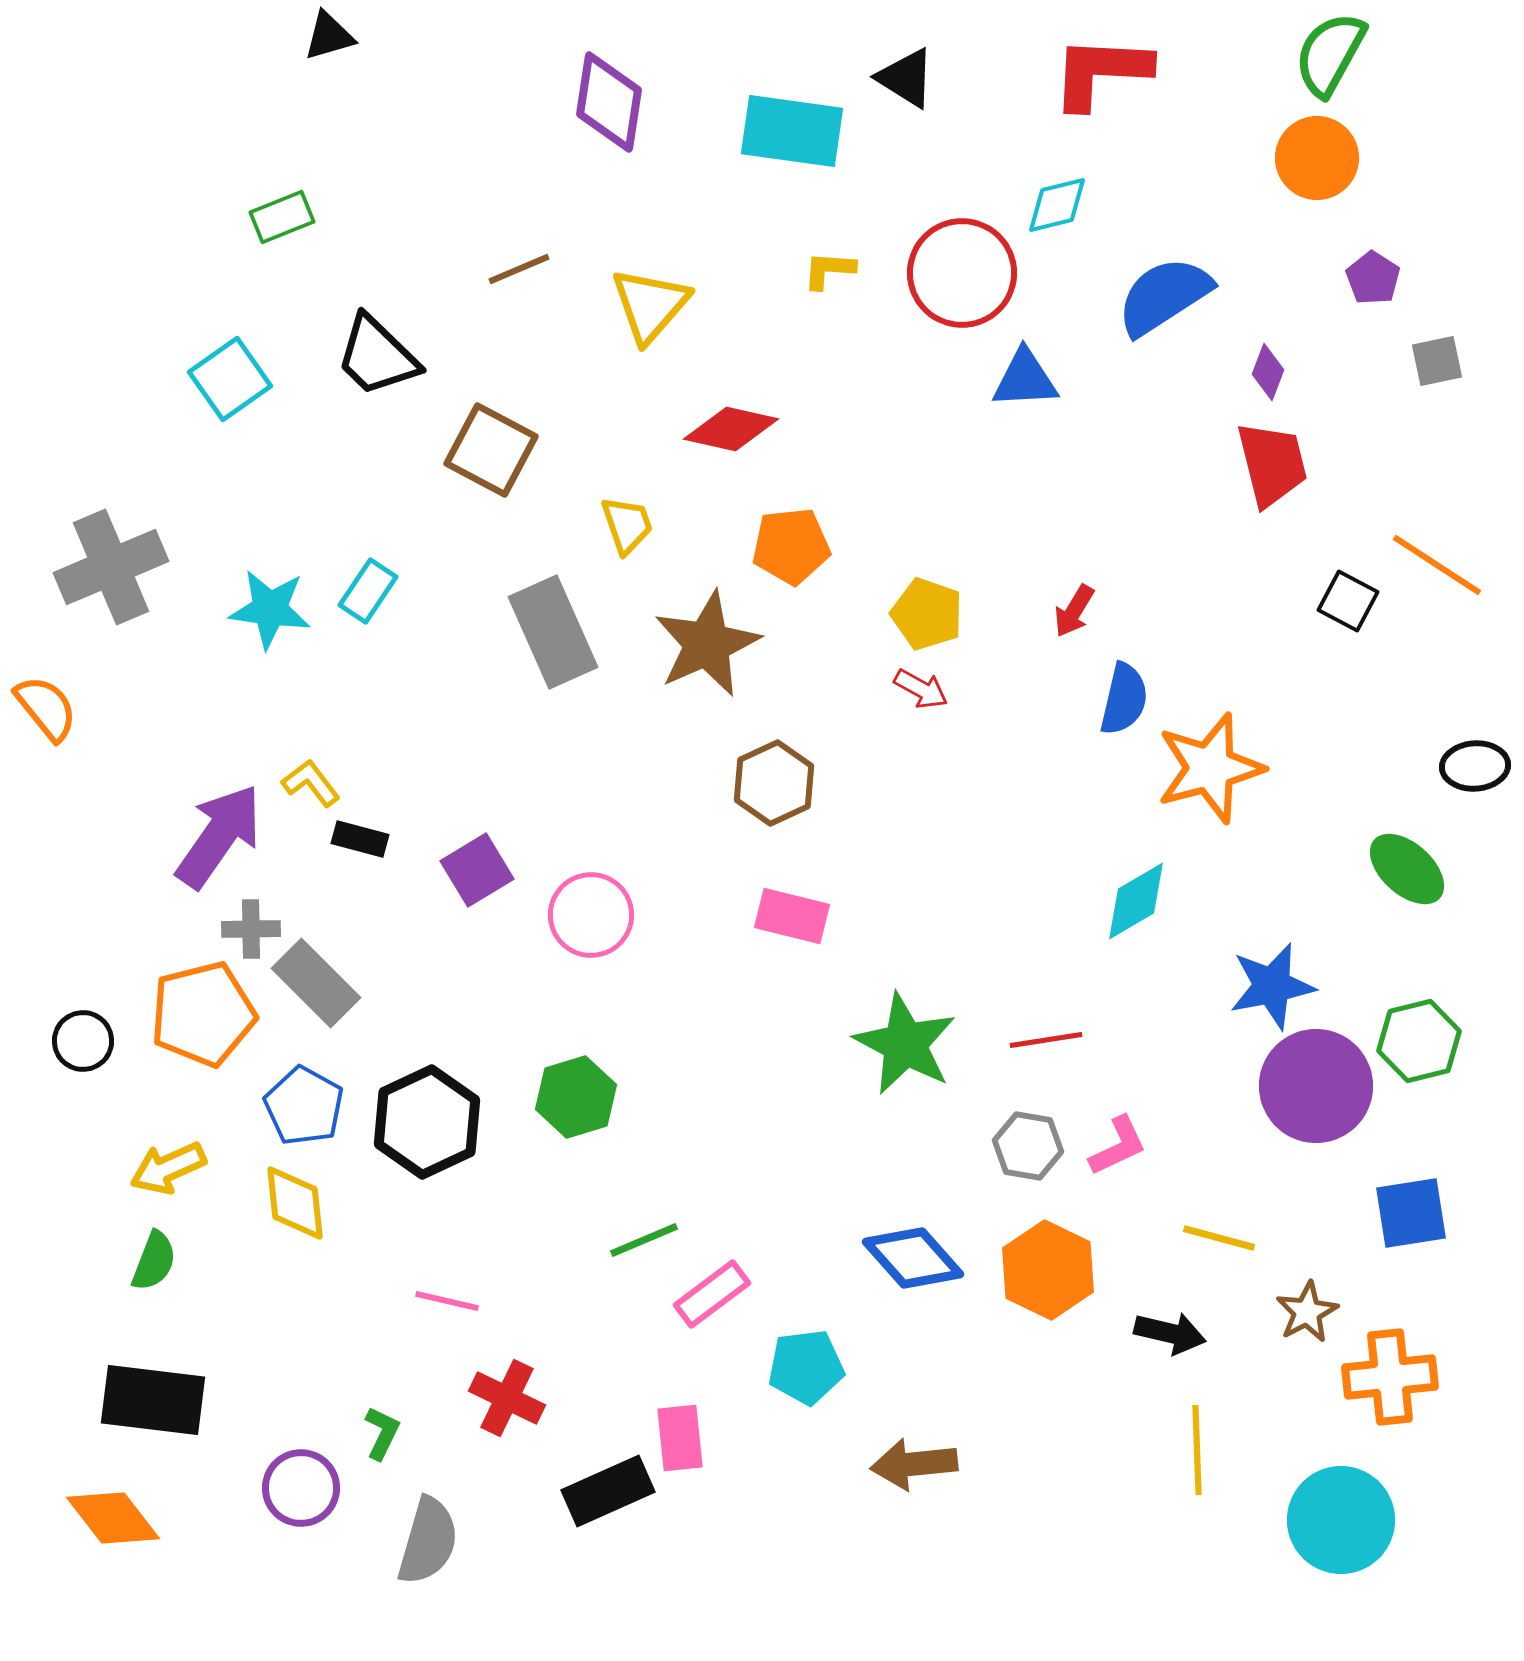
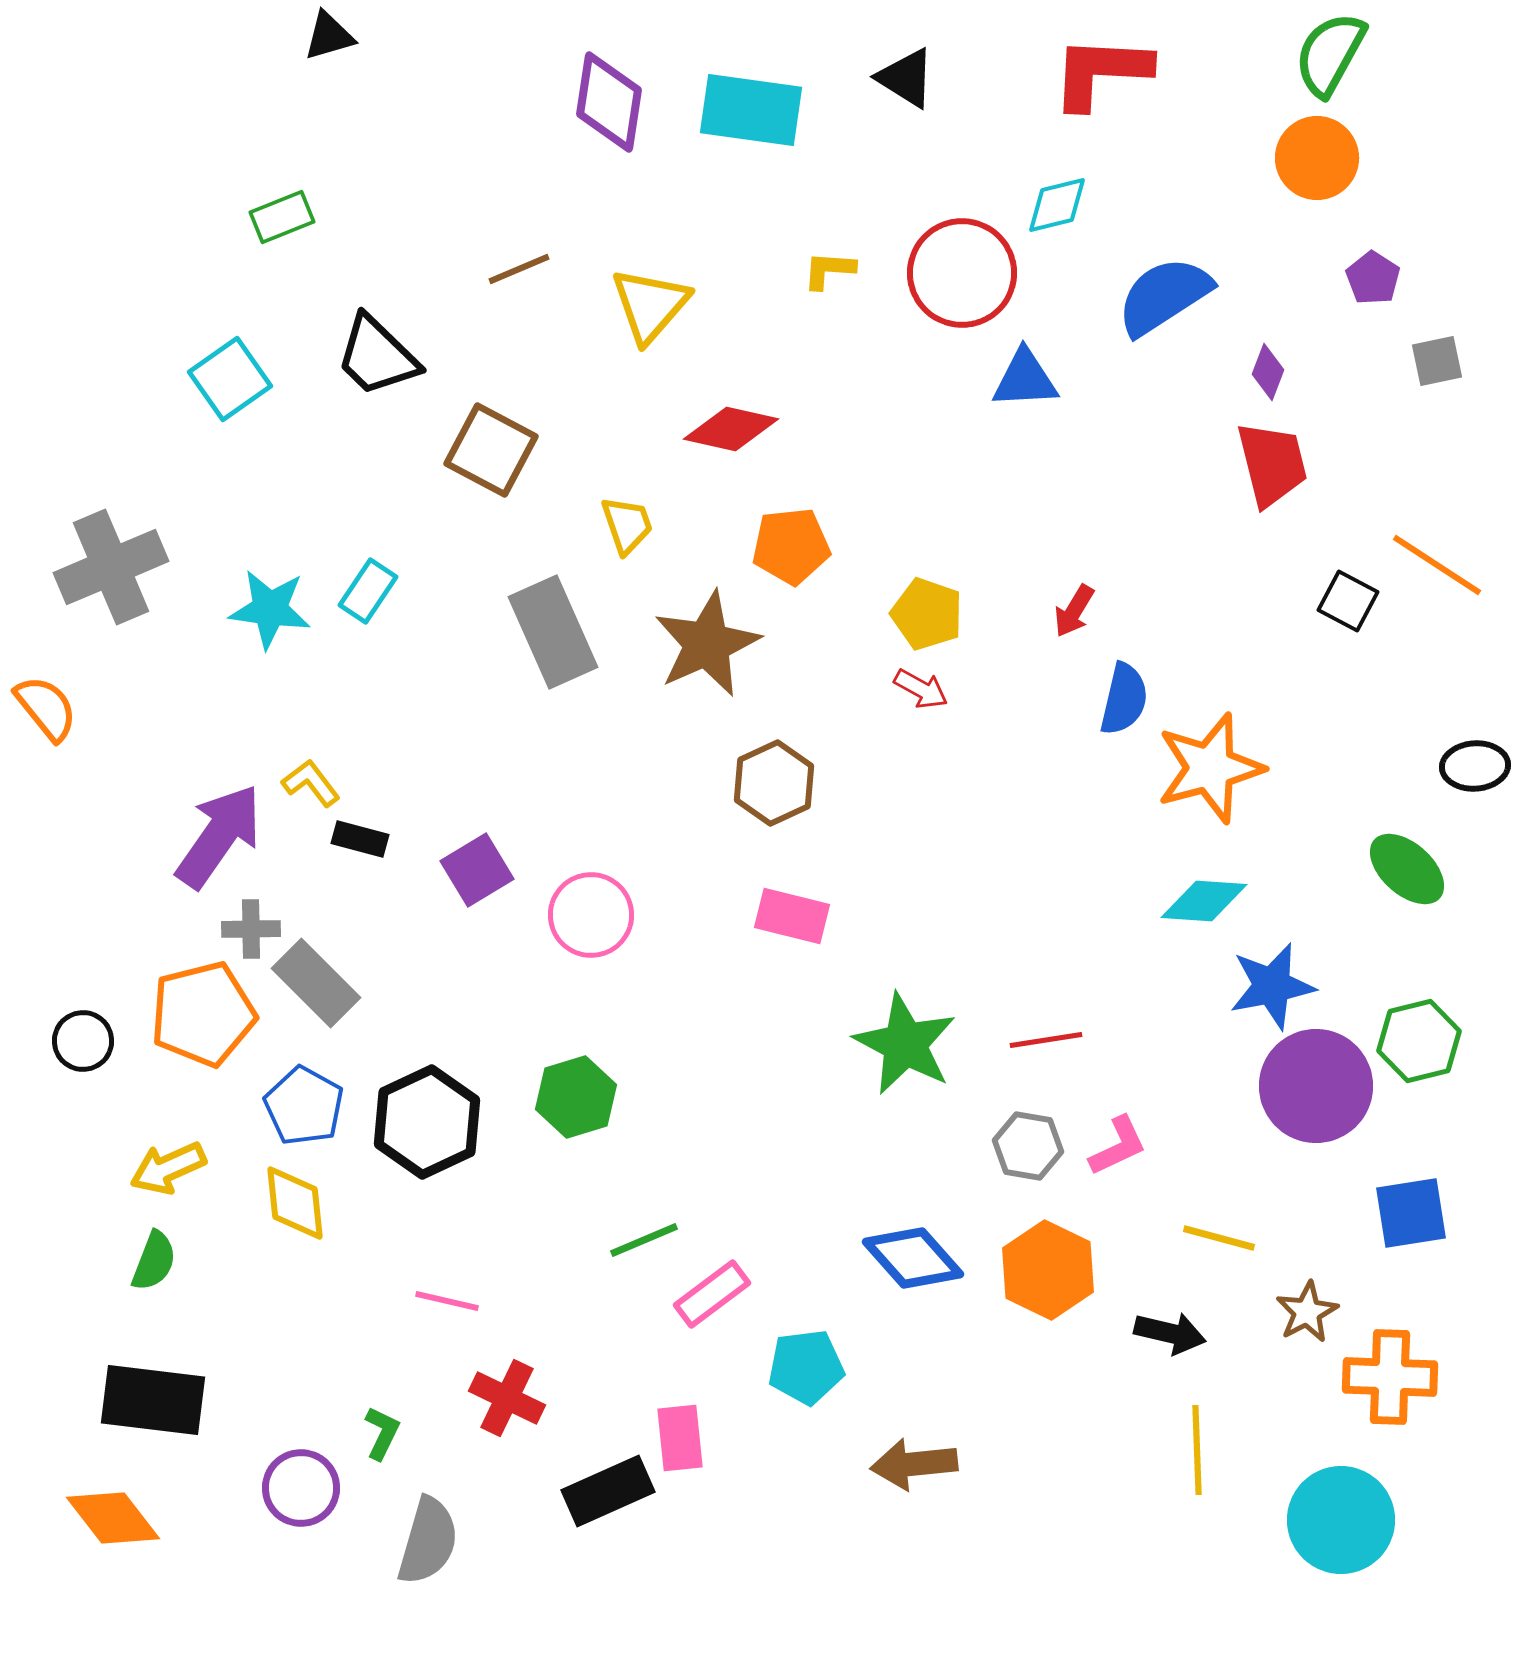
cyan rectangle at (792, 131): moved 41 px left, 21 px up
cyan diamond at (1136, 901): moved 68 px right; rotated 34 degrees clockwise
orange cross at (1390, 1377): rotated 8 degrees clockwise
